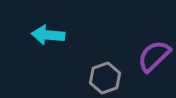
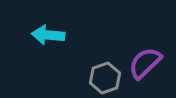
purple semicircle: moved 9 px left, 7 px down
